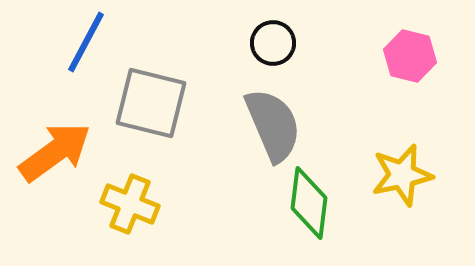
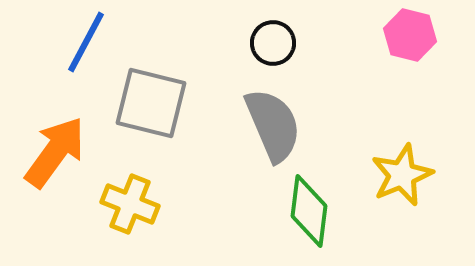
pink hexagon: moved 21 px up
orange arrow: rotated 18 degrees counterclockwise
yellow star: rotated 10 degrees counterclockwise
green diamond: moved 8 px down
